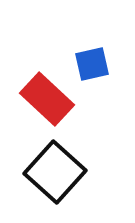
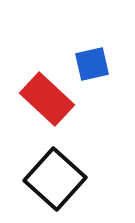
black square: moved 7 px down
